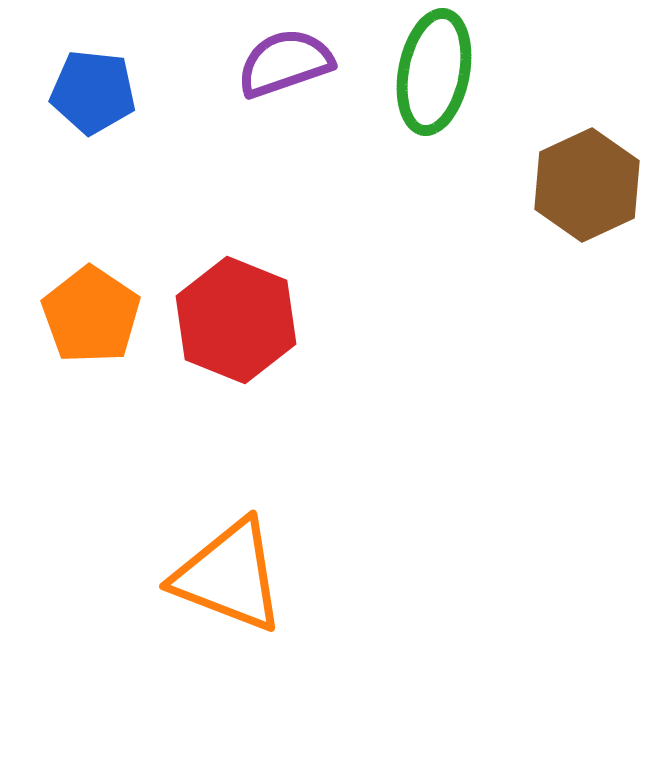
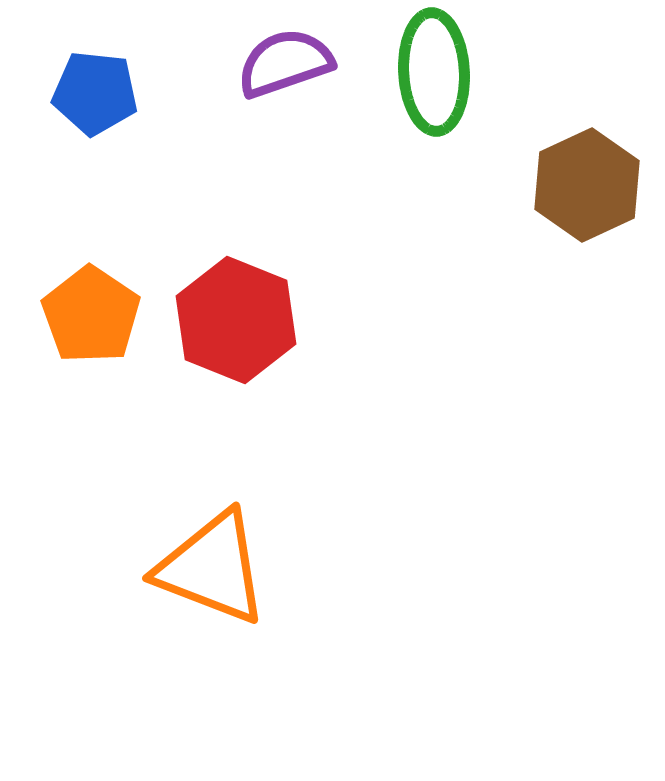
green ellipse: rotated 14 degrees counterclockwise
blue pentagon: moved 2 px right, 1 px down
orange triangle: moved 17 px left, 8 px up
